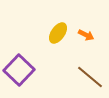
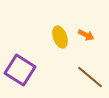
yellow ellipse: moved 2 px right, 4 px down; rotated 55 degrees counterclockwise
purple square: moved 1 px right; rotated 12 degrees counterclockwise
